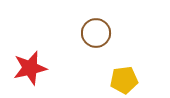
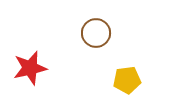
yellow pentagon: moved 3 px right
